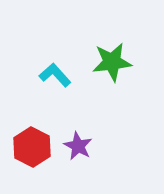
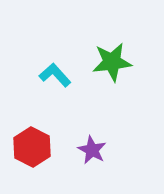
purple star: moved 14 px right, 4 px down
